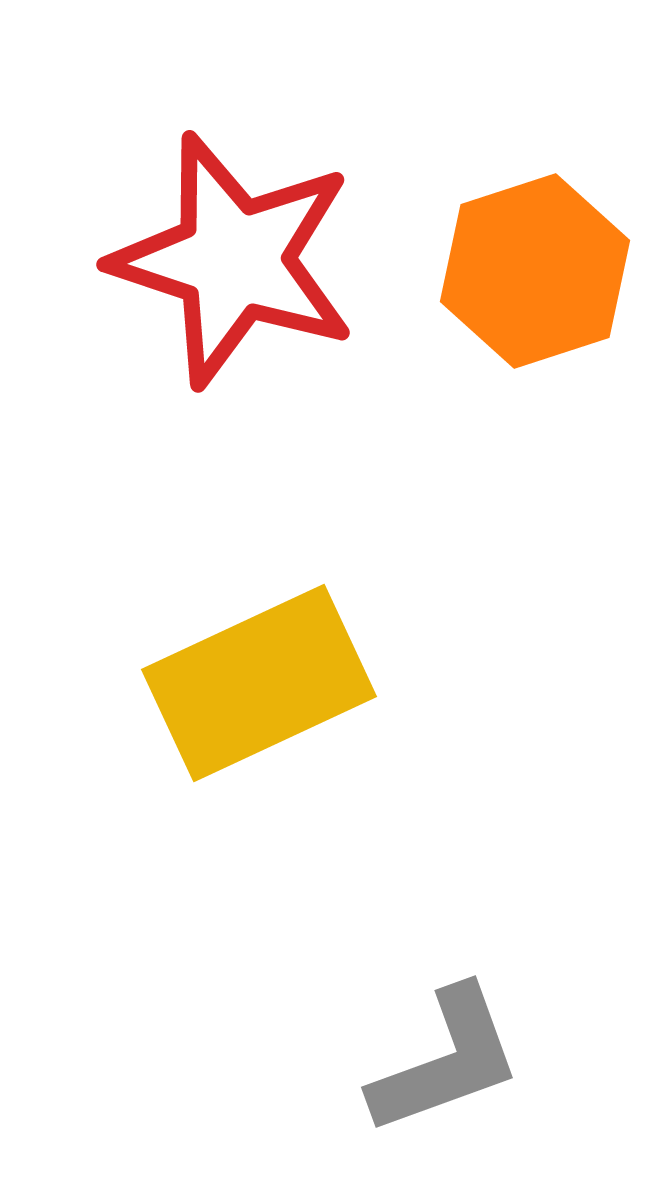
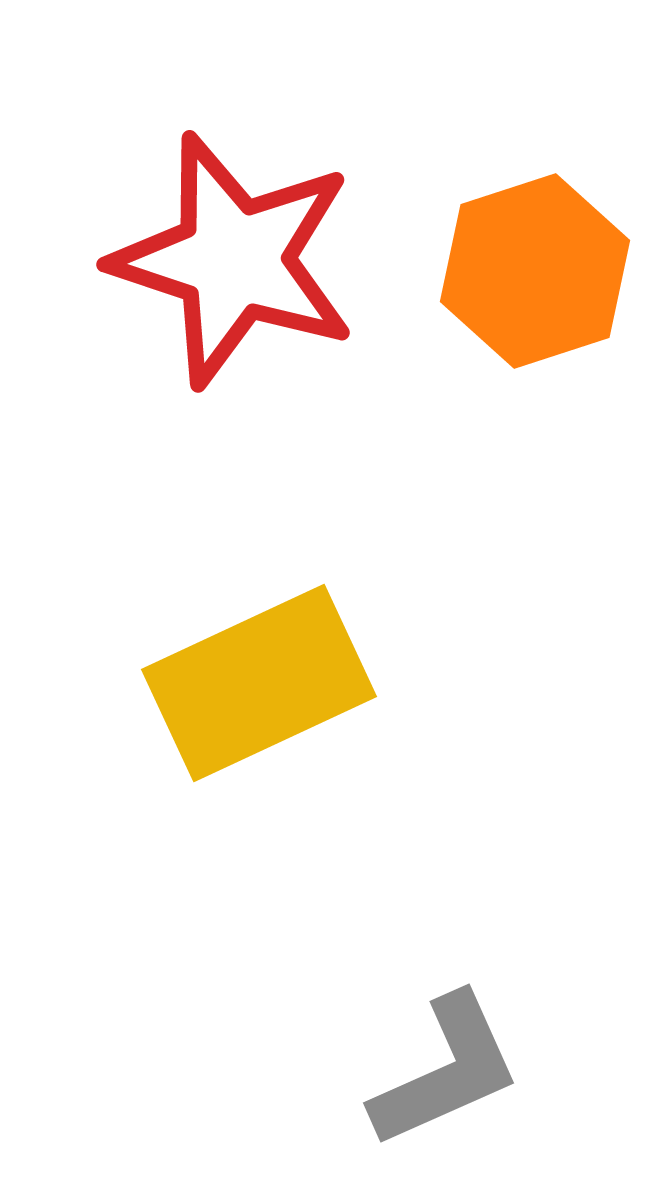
gray L-shape: moved 10 px down; rotated 4 degrees counterclockwise
